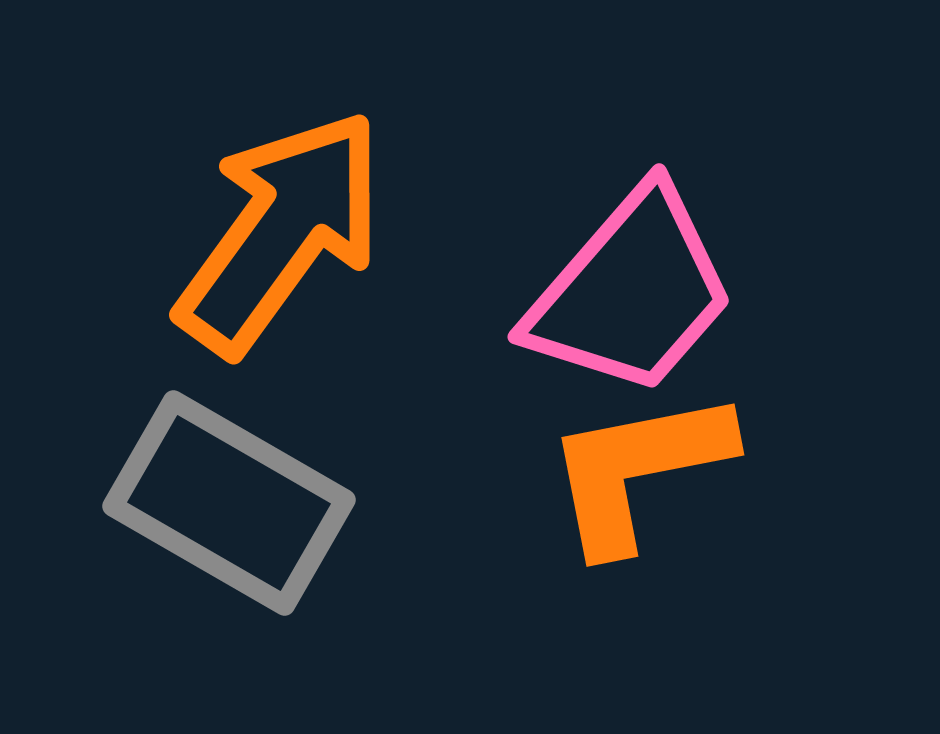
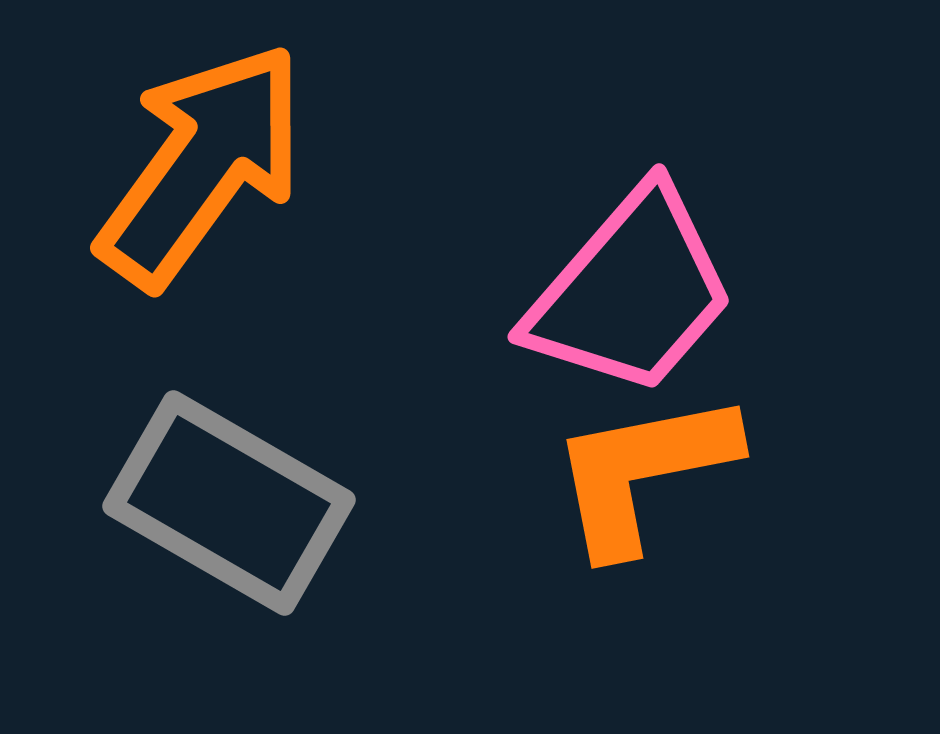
orange arrow: moved 79 px left, 67 px up
orange L-shape: moved 5 px right, 2 px down
